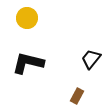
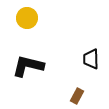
black trapezoid: rotated 40 degrees counterclockwise
black L-shape: moved 3 px down
